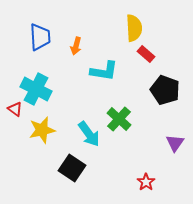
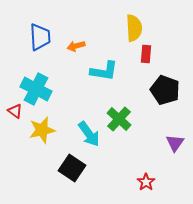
orange arrow: rotated 60 degrees clockwise
red rectangle: rotated 54 degrees clockwise
red triangle: moved 2 px down
